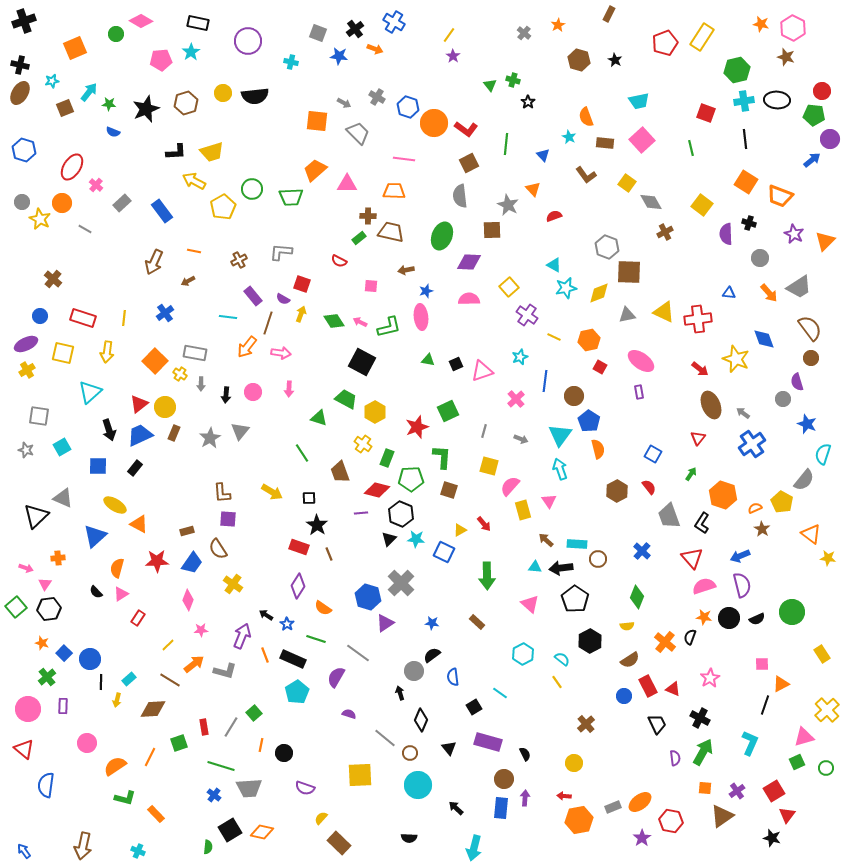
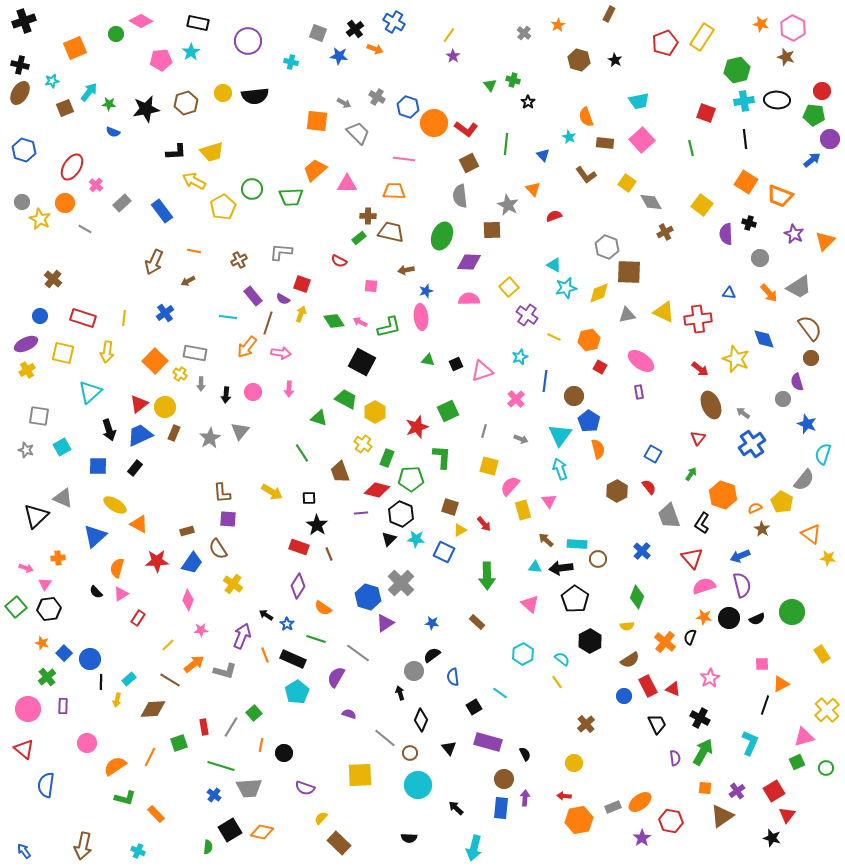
black star at (146, 109): rotated 12 degrees clockwise
orange circle at (62, 203): moved 3 px right
brown square at (449, 490): moved 1 px right, 17 px down
